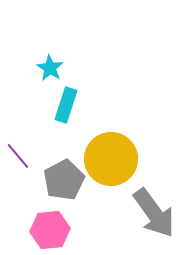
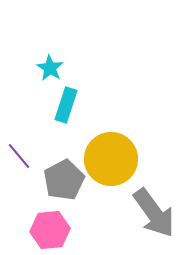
purple line: moved 1 px right
